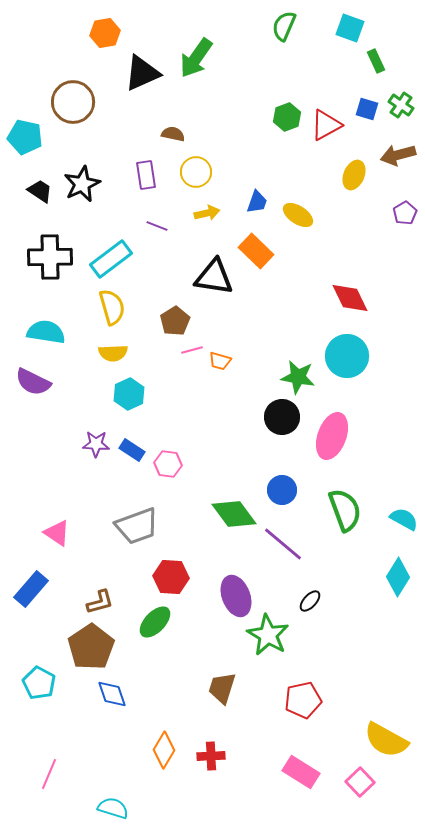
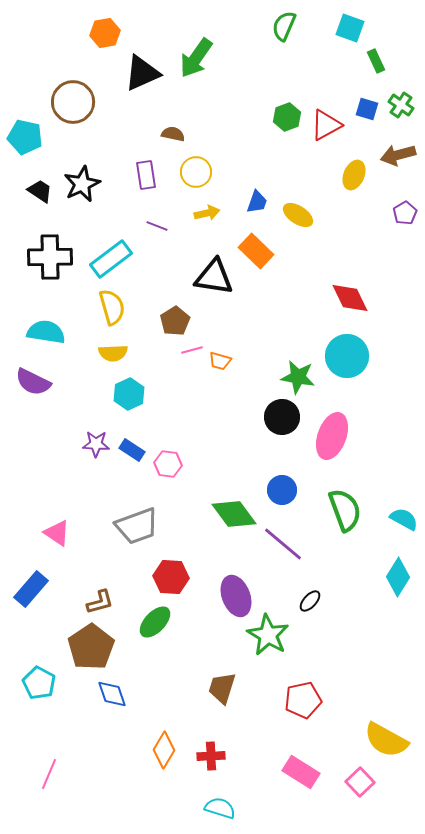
cyan semicircle at (113, 808): moved 107 px right
